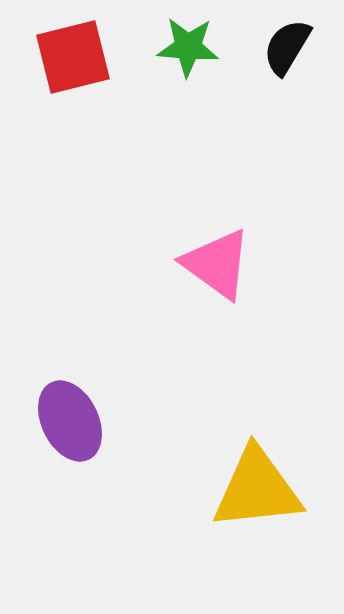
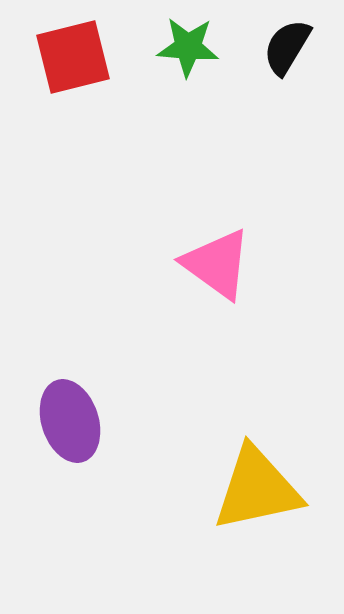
purple ellipse: rotated 8 degrees clockwise
yellow triangle: rotated 6 degrees counterclockwise
